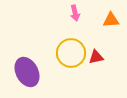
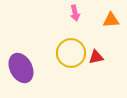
purple ellipse: moved 6 px left, 4 px up
